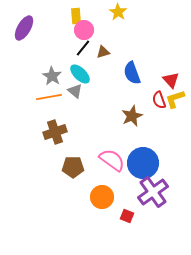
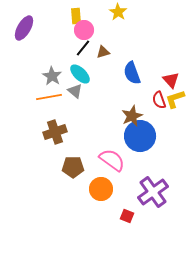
blue circle: moved 3 px left, 27 px up
orange circle: moved 1 px left, 8 px up
